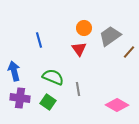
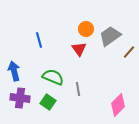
orange circle: moved 2 px right, 1 px down
pink diamond: moved 1 px right; rotated 75 degrees counterclockwise
